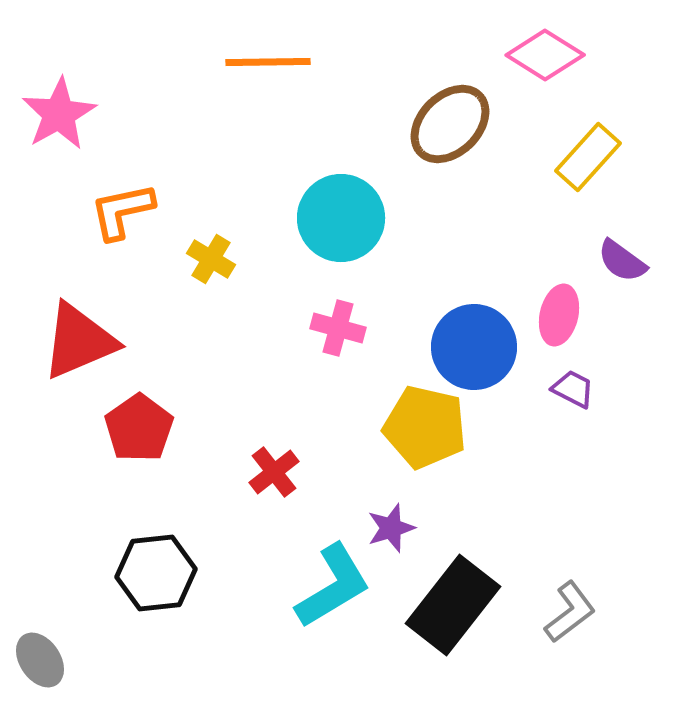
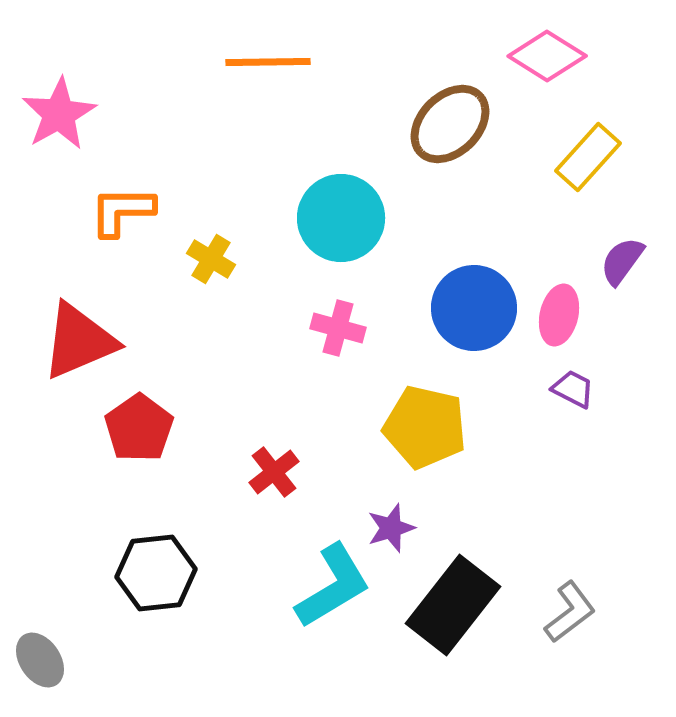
pink diamond: moved 2 px right, 1 px down
orange L-shape: rotated 12 degrees clockwise
purple semicircle: rotated 90 degrees clockwise
blue circle: moved 39 px up
